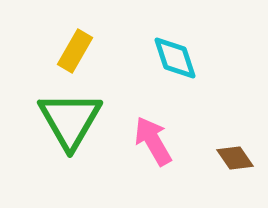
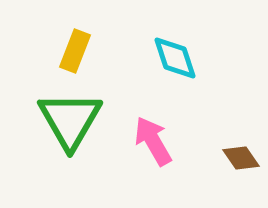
yellow rectangle: rotated 9 degrees counterclockwise
brown diamond: moved 6 px right
